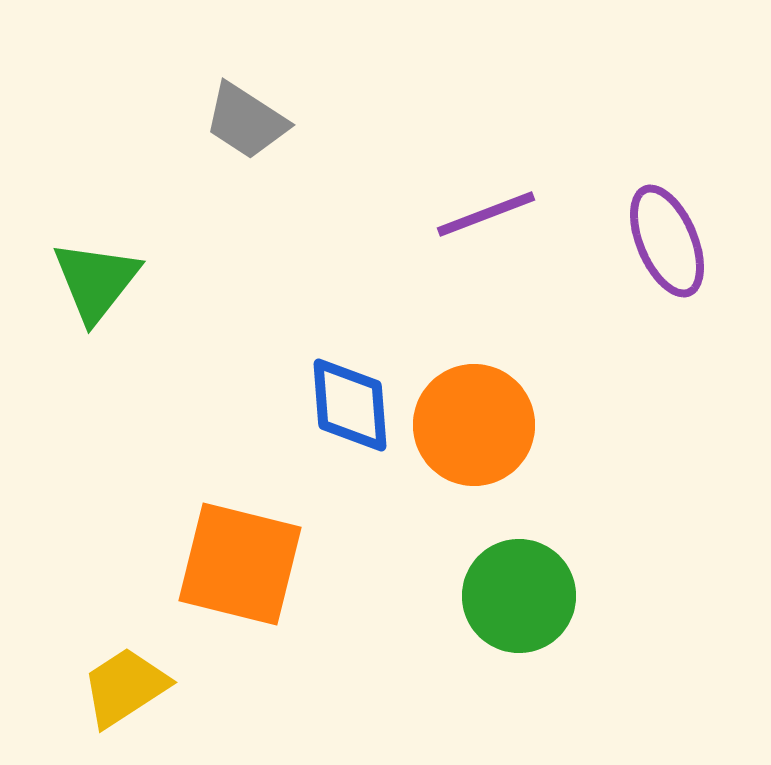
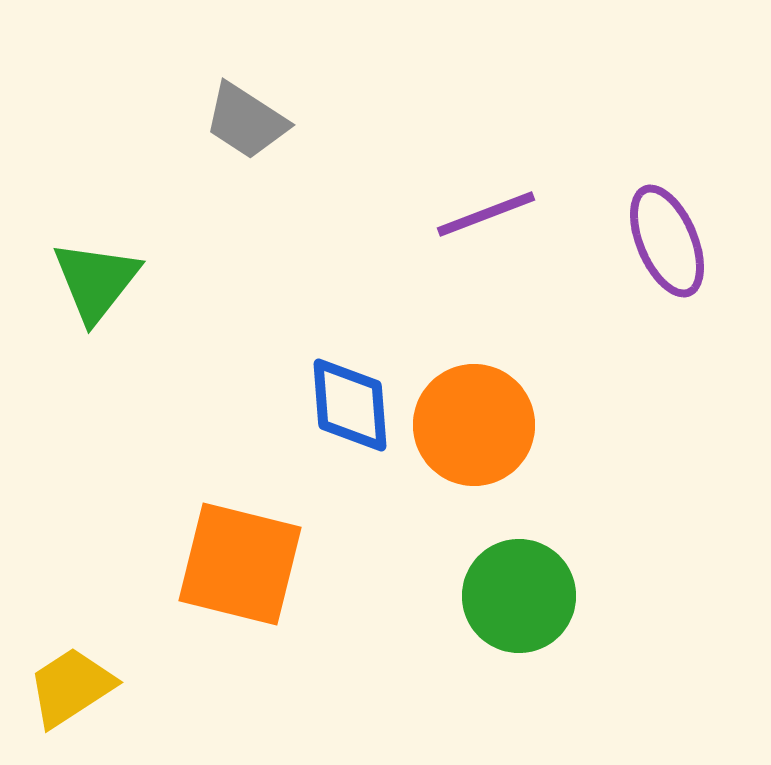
yellow trapezoid: moved 54 px left
